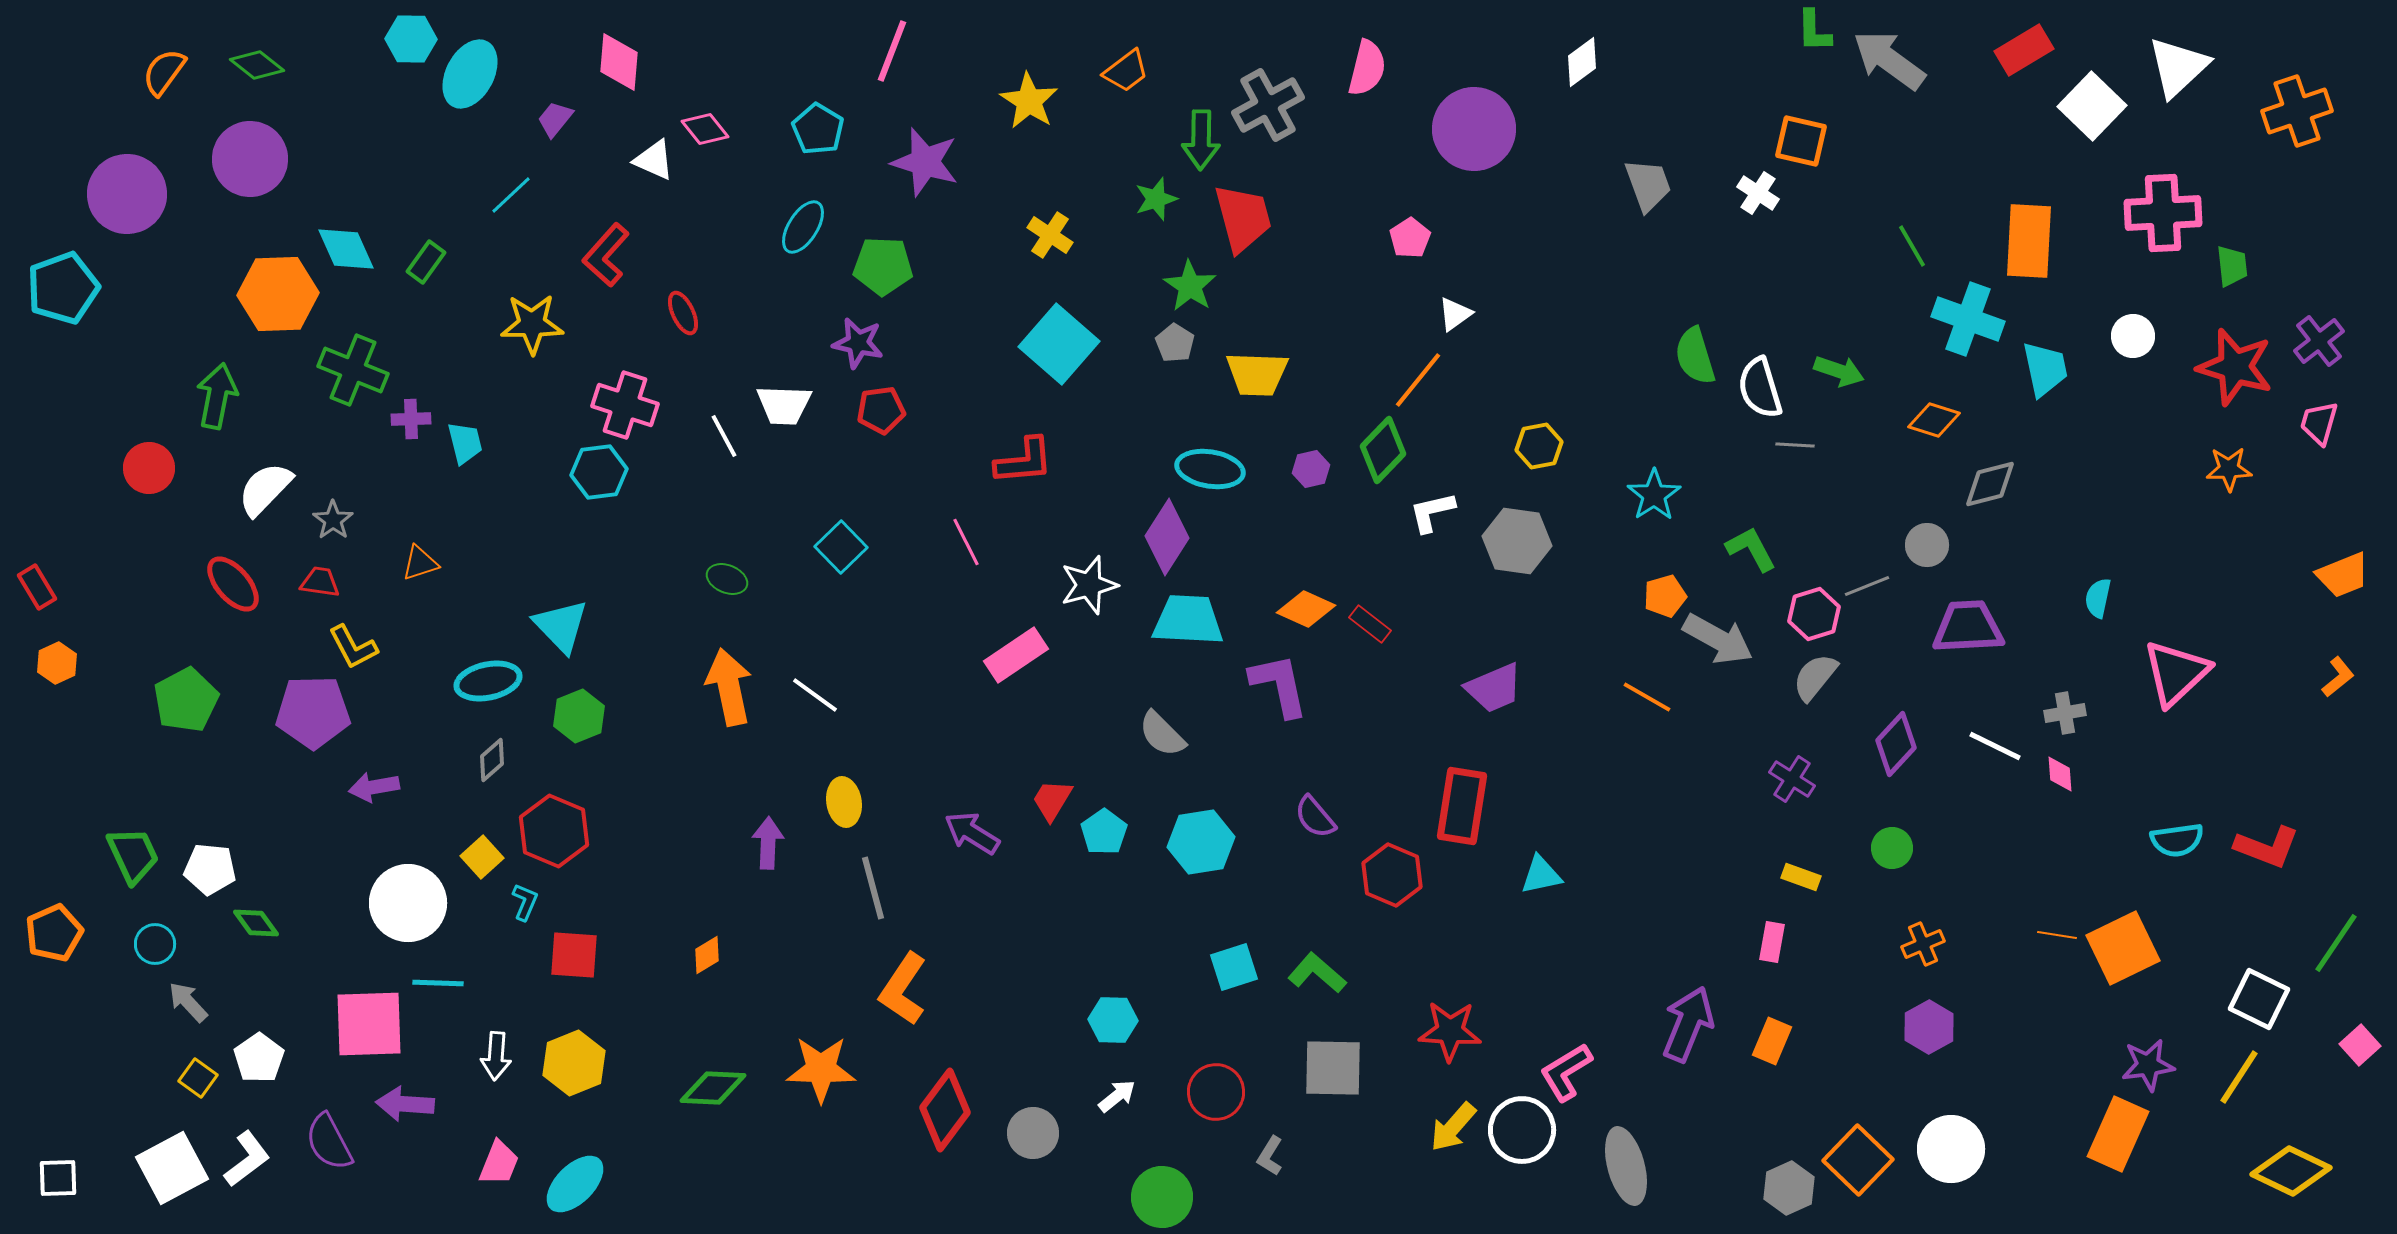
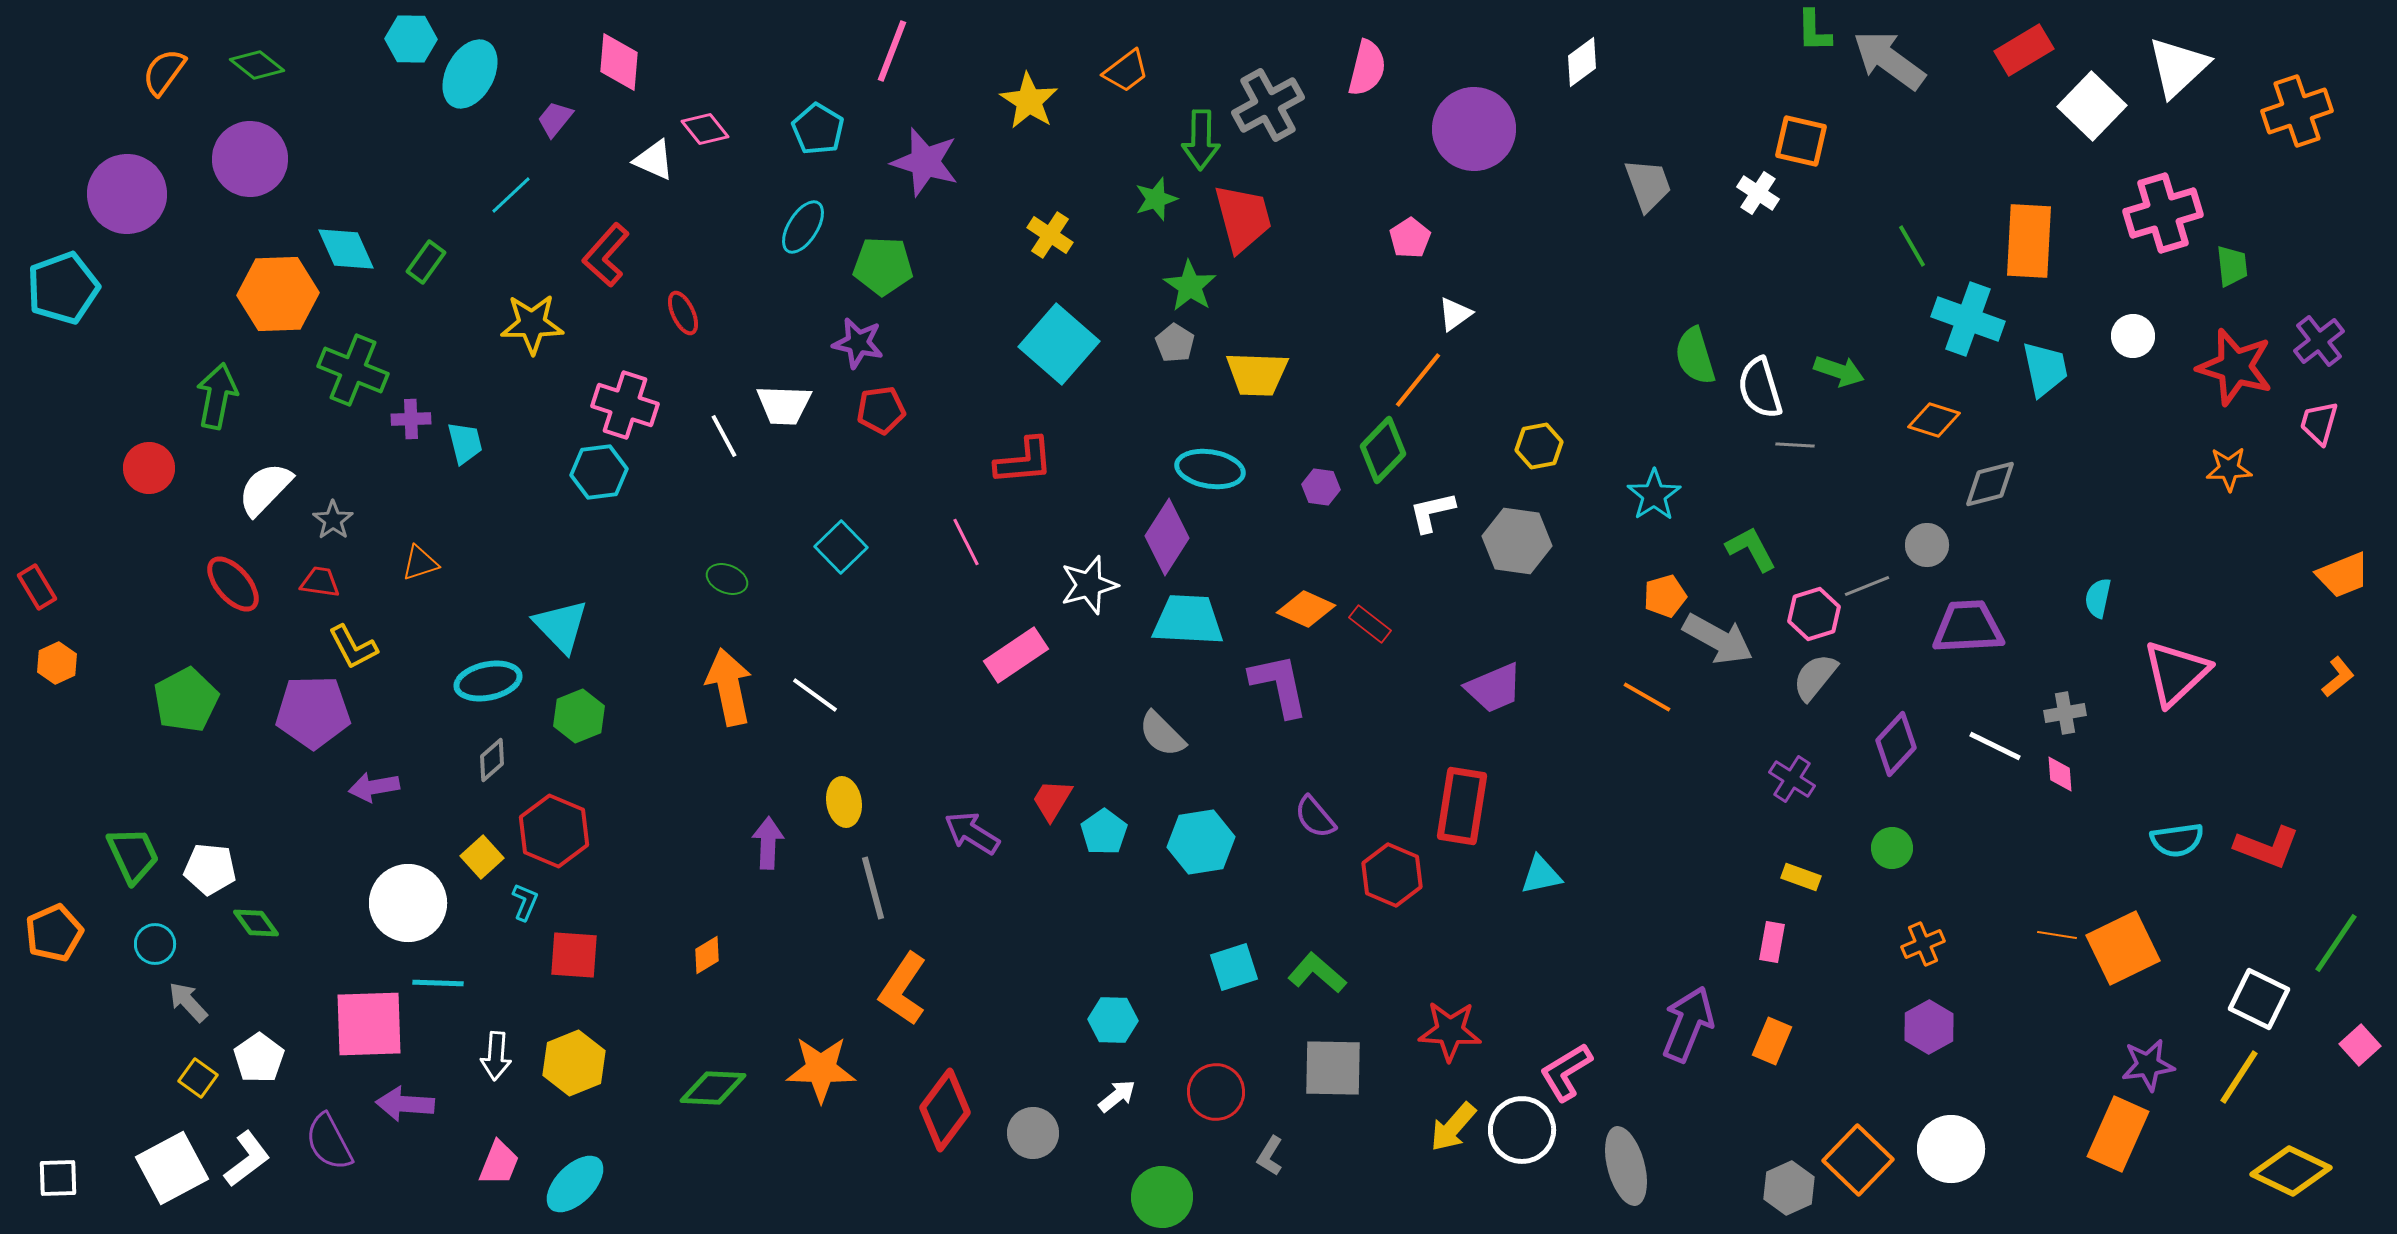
pink cross at (2163, 213): rotated 14 degrees counterclockwise
purple hexagon at (1311, 469): moved 10 px right, 18 px down; rotated 21 degrees clockwise
